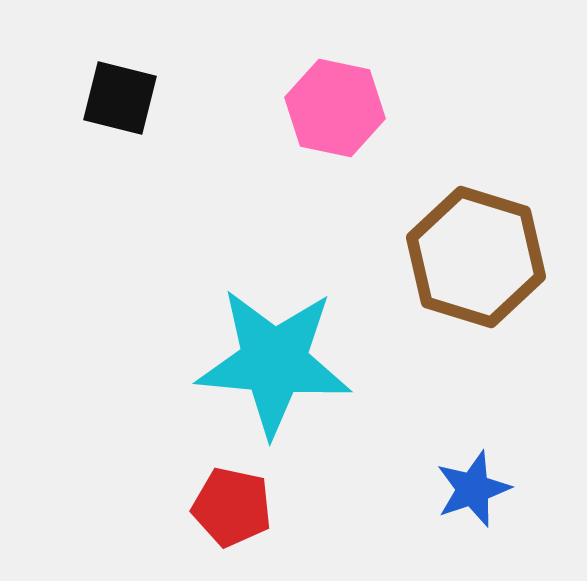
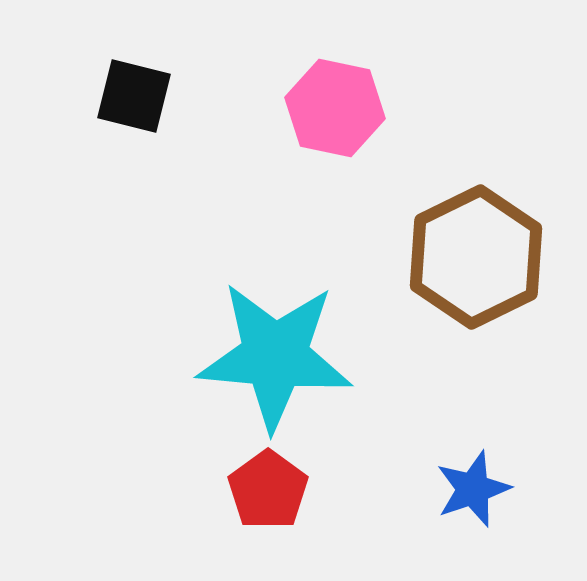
black square: moved 14 px right, 2 px up
brown hexagon: rotated 17 degrees clockwise
cyan star: moved 1 px right, 6 px up
red pentagon: moved 36 px right, 17 px up; rotated 24 degrees clockwise
